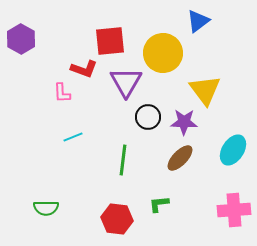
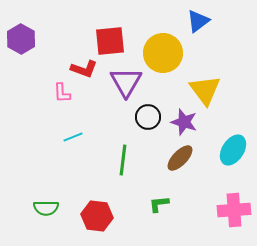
purple star: rotated 16 degrees clockwise
red hexagon: moved 20 px left, 3 px up
